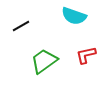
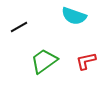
black line: moved 2 px left, 1 px down
red L-shape: moved 6 px down
